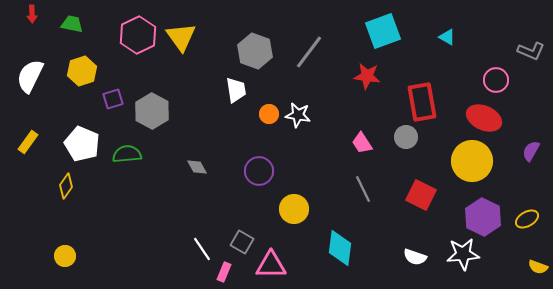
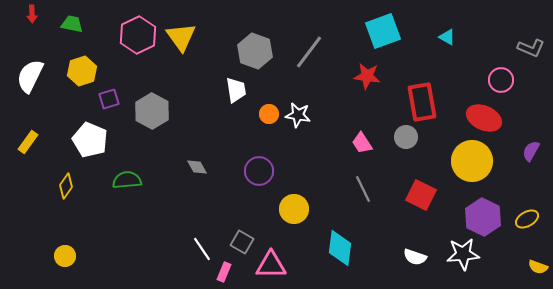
gray L-shape at (531, 51): moved 3 px up
pink circle at (496, 80): moved 5 px right
purple square at (113, 99): moved 4 px left
white pentagon at (82, 144): moved 8 px right, 4 px up
green semicircle at (127, 154): moved 26 px down
